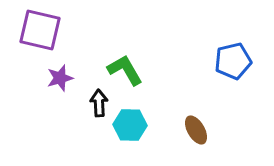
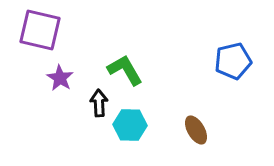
purple star: rotated 24 degrees counterclockwise
